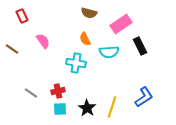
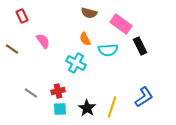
pink rectangle: rotated 70 degrees clockwise
cyan semicircle: moved 1 px left, 2 px up
cyan cross: rotated 18 degrees clockwise
